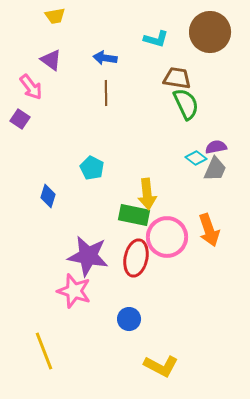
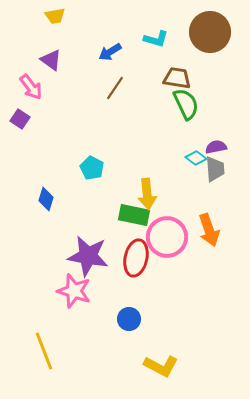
blue arrow: moved 5 px right, 6 px up; rotated 40 degrees counterclockwise
brown line: moved 9 px right, 5 px up; rotated 35 degrees clockwise
gray trapezoid: rotated 28 degrees counterclockwise
blue diamond: moved 2 px left, 3 px down
